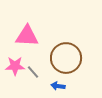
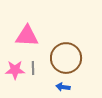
pink star: moved 4 px down
gray line: moved 4 px up; rotated 40 degrees clockwise
blue arrow: moved 5 px right, 1 px down
